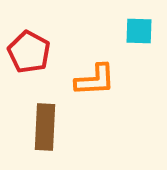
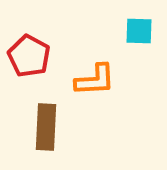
red pentagon: moved 4 px down
brown rectangle: moved 1 px right
